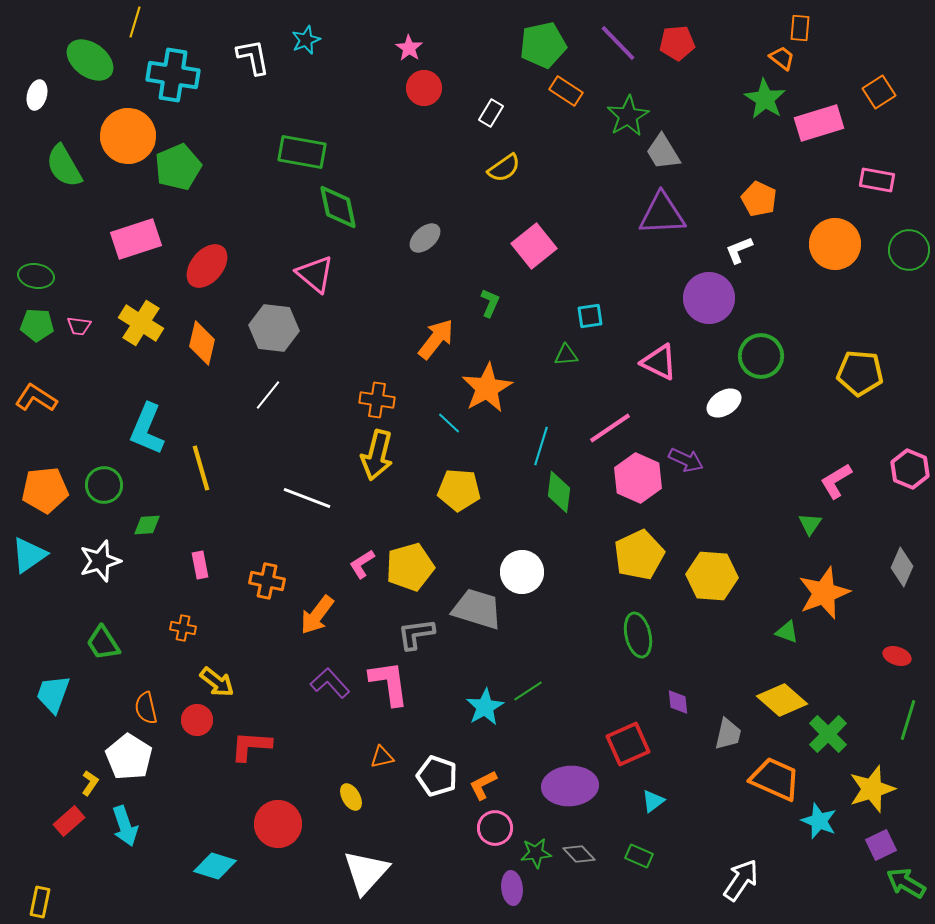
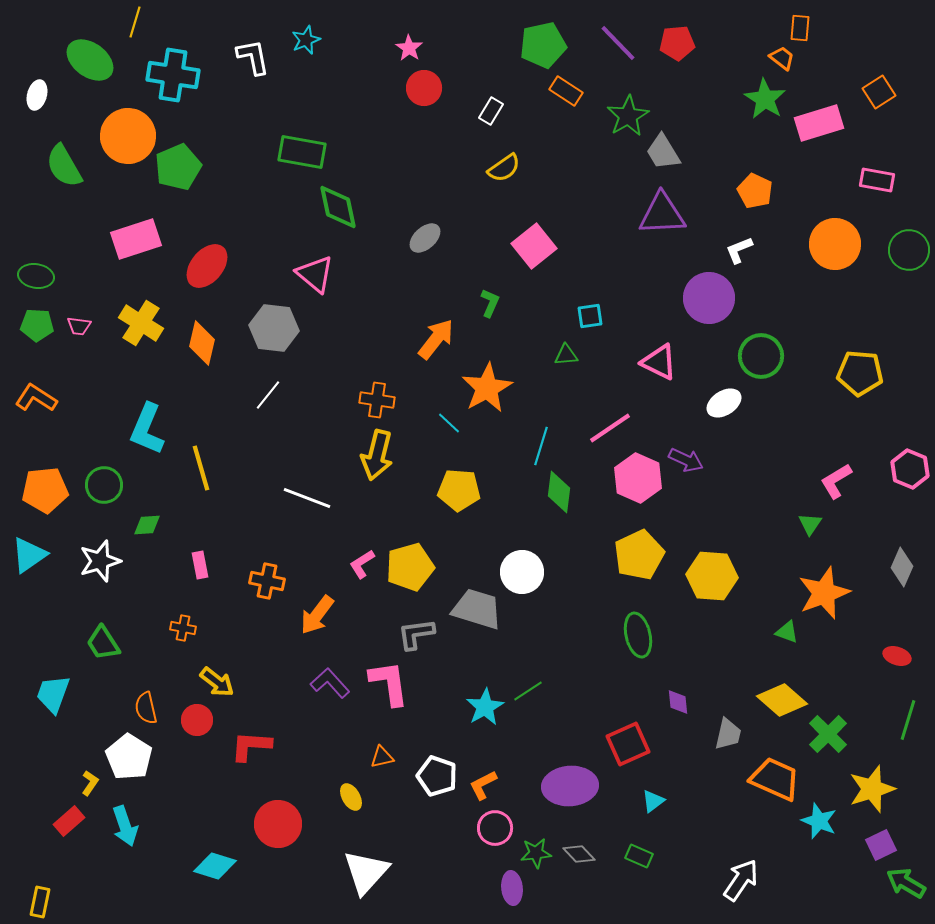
white rectangle at (491, 113): moved 2 px up
orange pentagon at (759, 199): moved 4 px left, 8 px up
